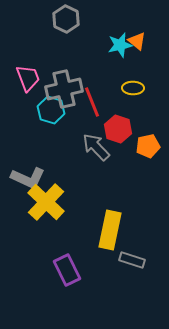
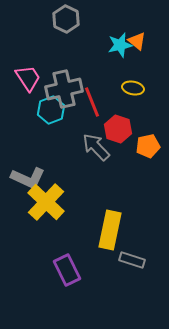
pink trapezoid: rotated 12 degrees counterclockwise
yellow ellipse: rotated 10 degrees clockwise
cyan hexagon: rotated 24 degrees clockwise
